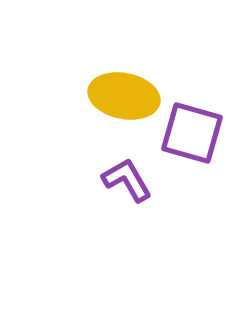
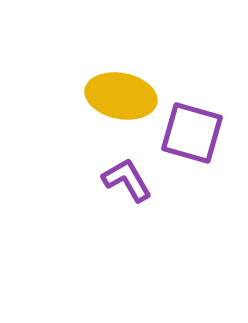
yellow ellipse: moved 3 px left
